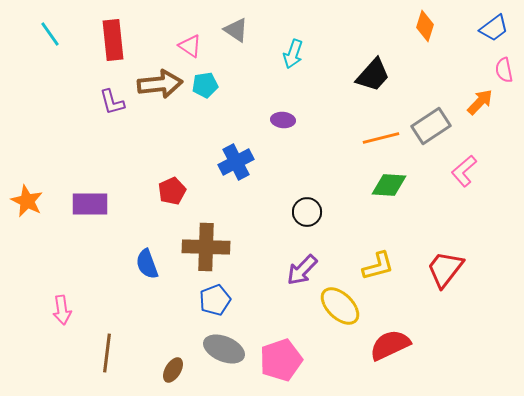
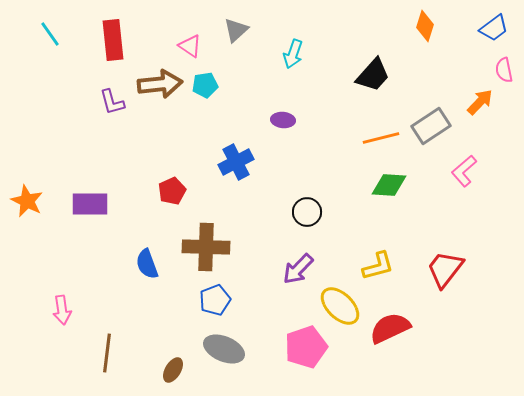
gray triangle: rotated 44 degrees clockwise
purple arrow: moved 4 px left, 1 px up
red semicircle: moved 17 px up
pink pentagon: moved 25 px right, 13 px up
